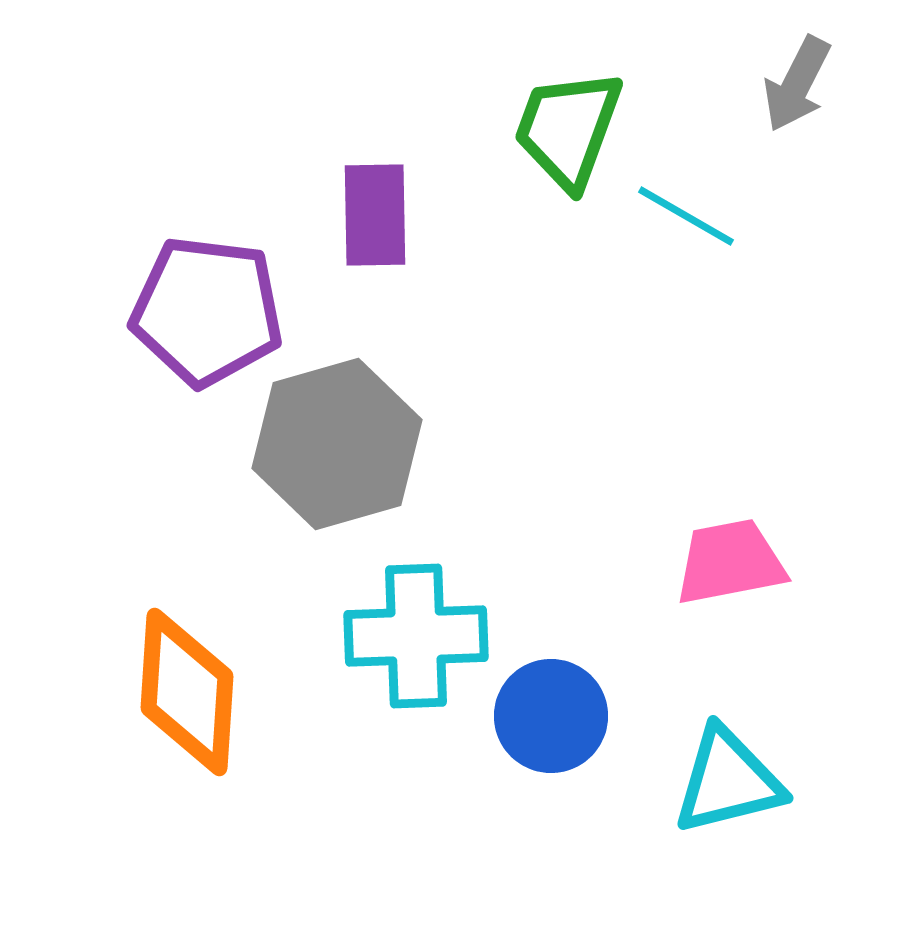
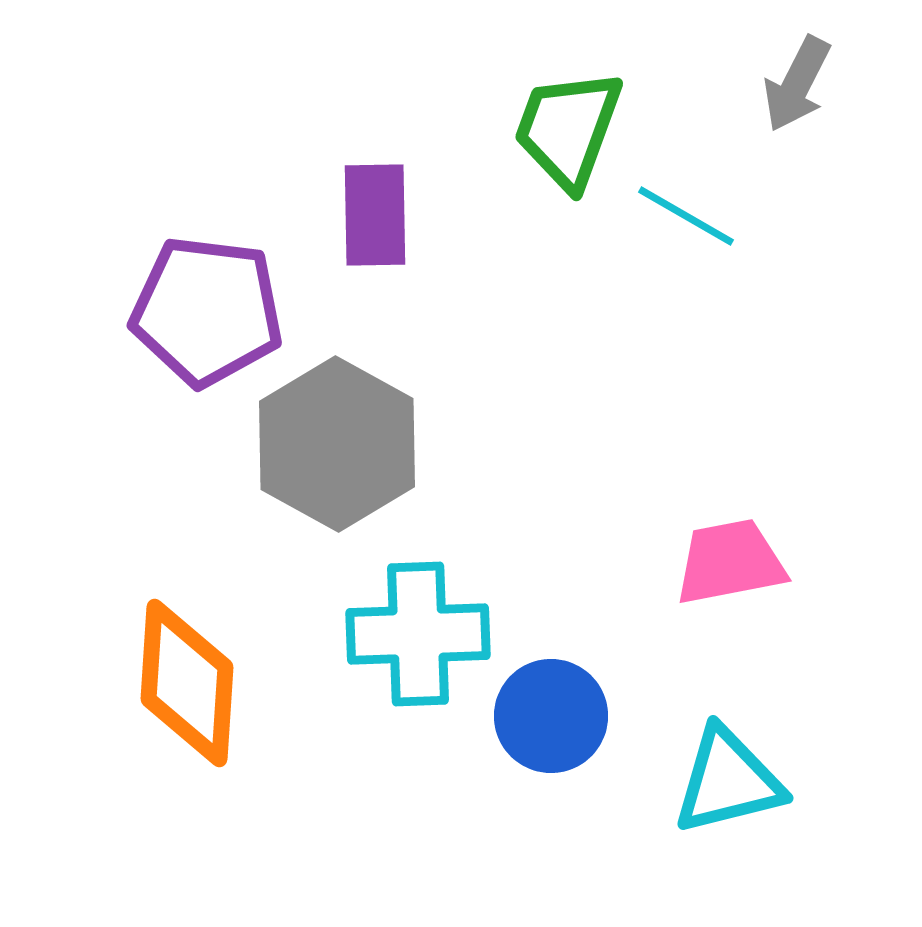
gray hexagon: rotated 15 degrees counterclockwise
cyan cross: moved 2 px right, 2 px up
orange diamond: moved 9 px up
